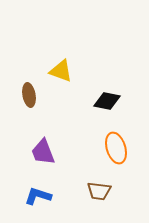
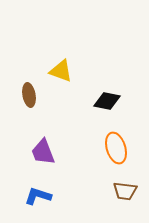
brown trapezoid: moved 26 px right
